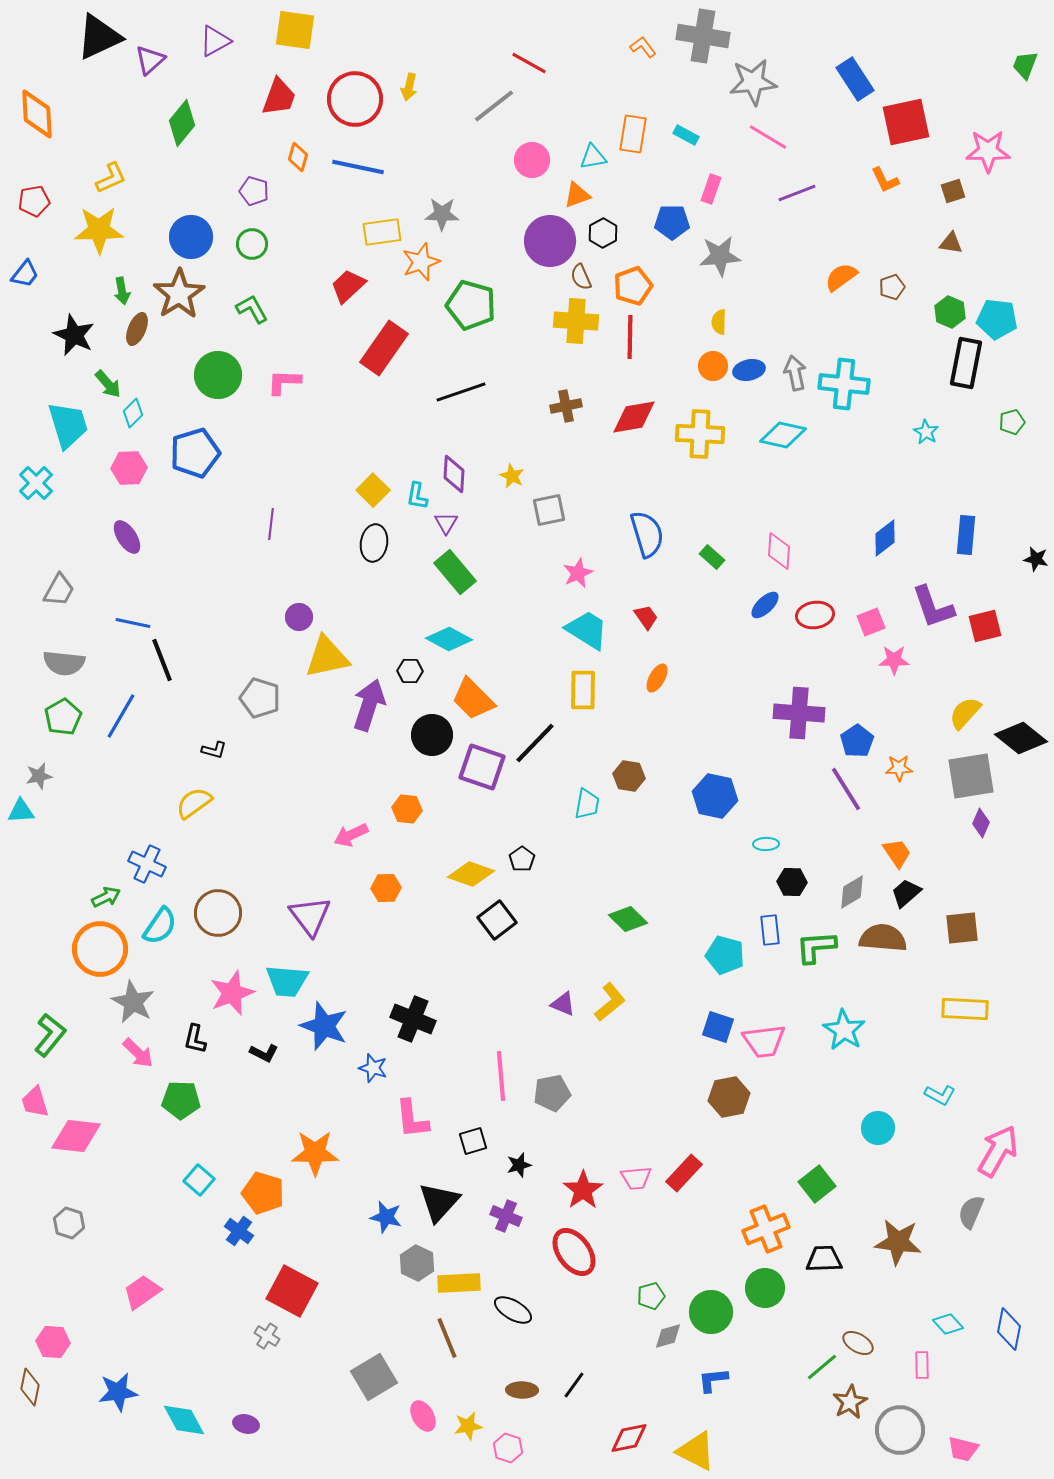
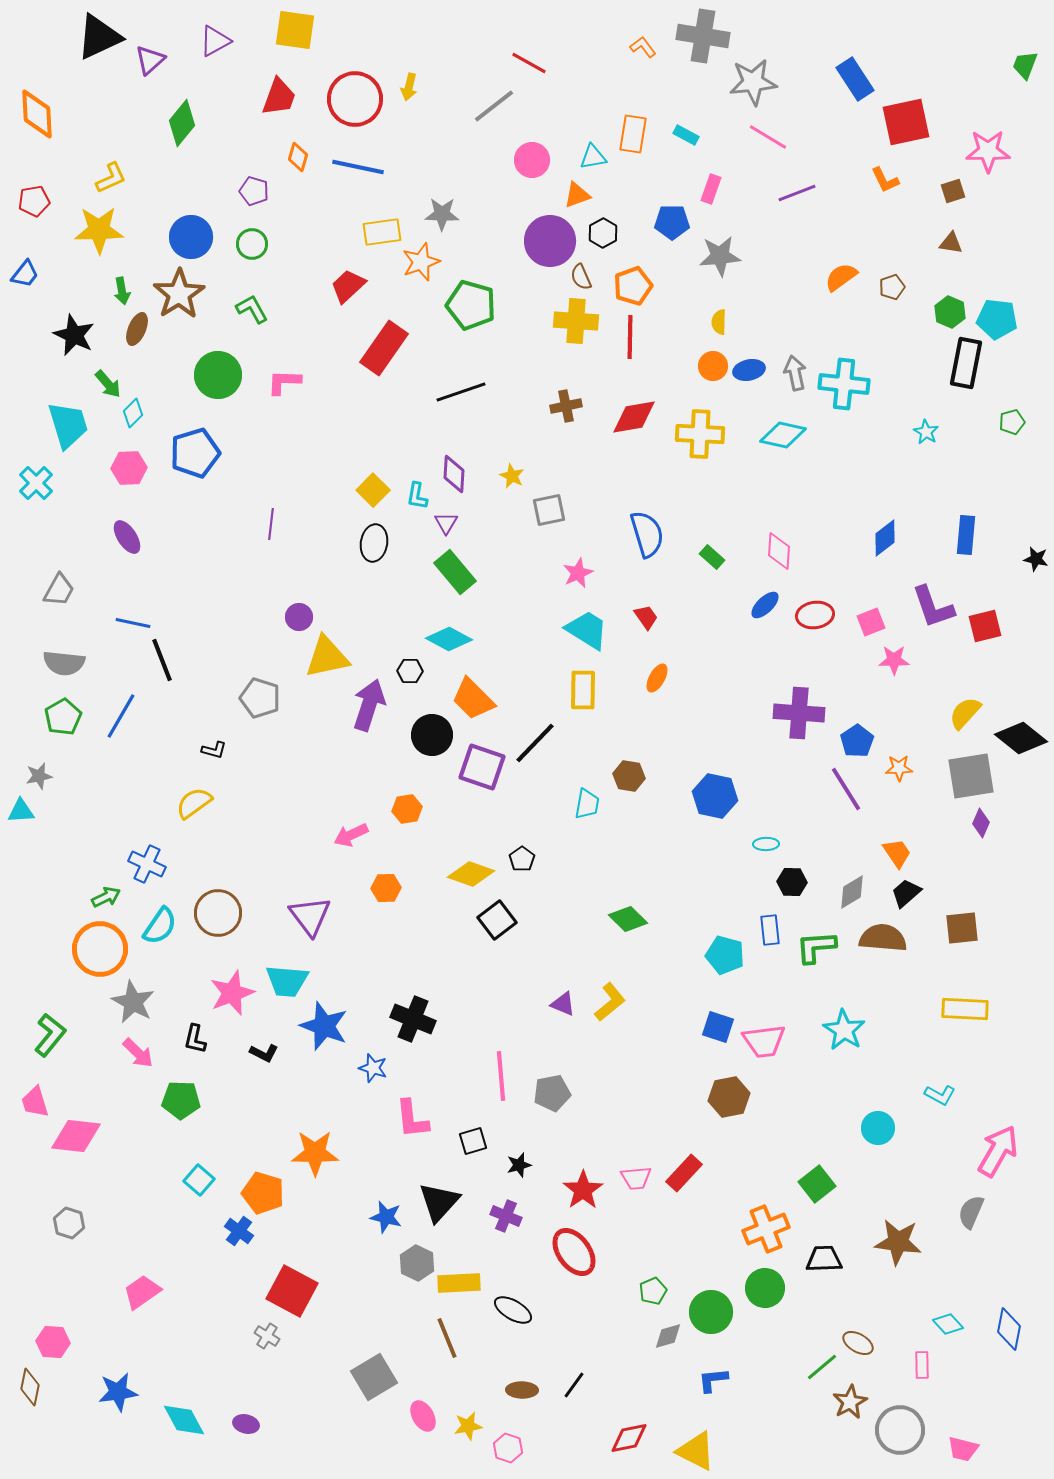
orange hexagon at (407, 809): rotated 16 degrees counterclockwise
green pentagon at (651, 1296): moved 2 px right, 5 px up; rotated 8 degrees counterclockwise
